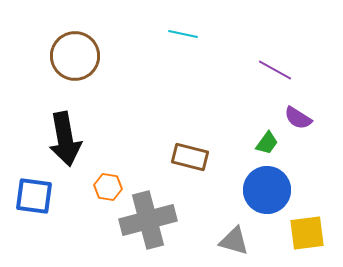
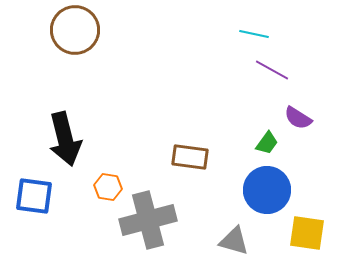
cyan line: moved 71 px right
brown circle: moved 26 px up
purple line: moved 3 px left
black arrow: rotated 4 degrees counterclockwise
brown rectangle: rotated 6 degrees counterclockwise
yellow square: rotated 15 degrees clockwise
